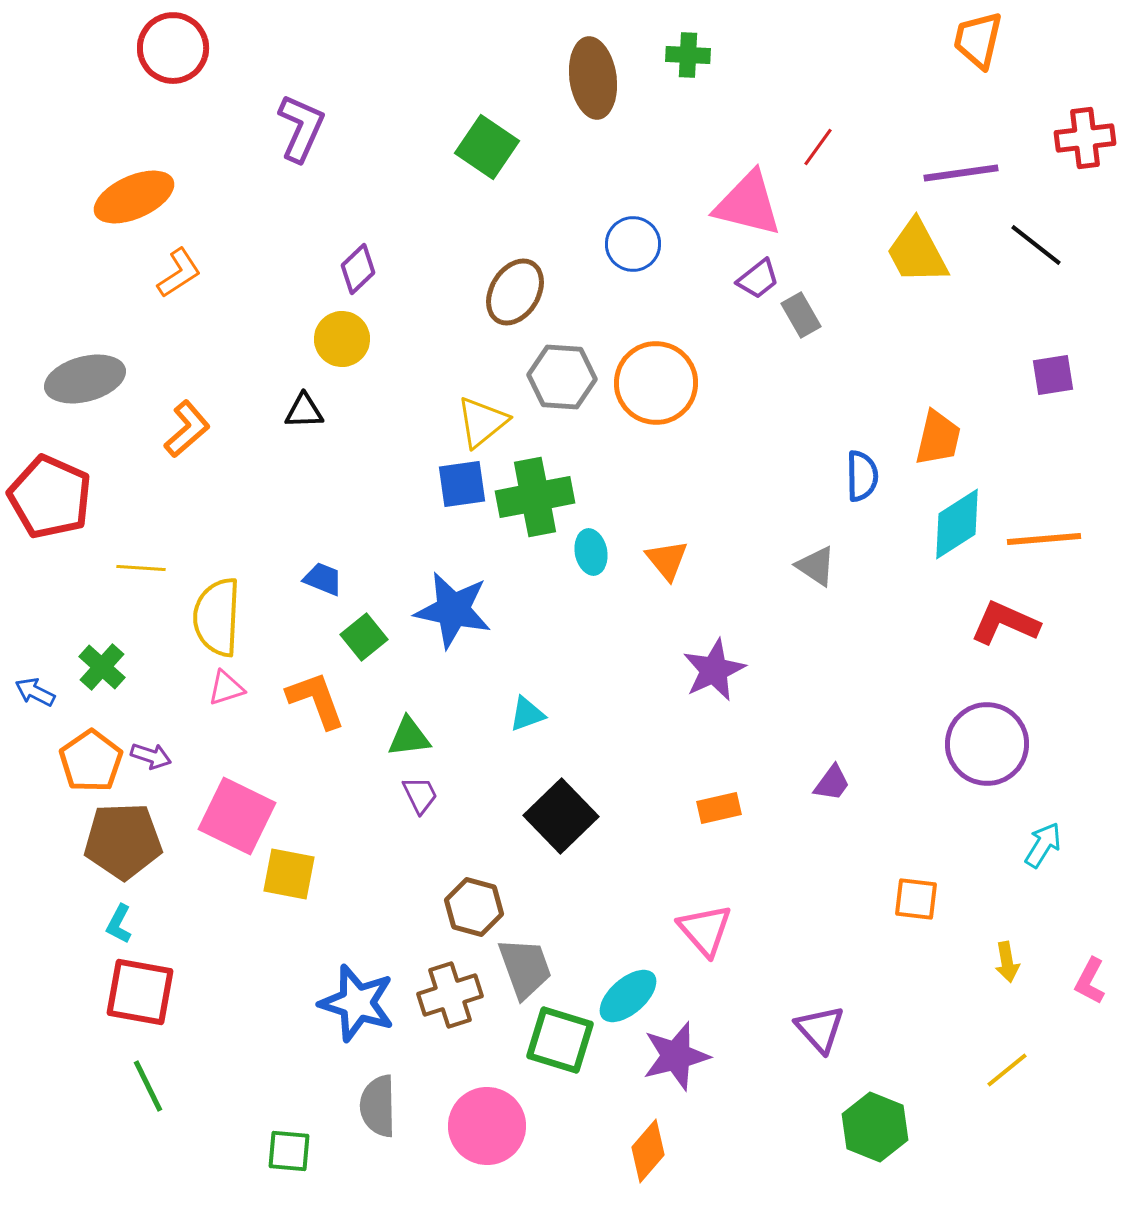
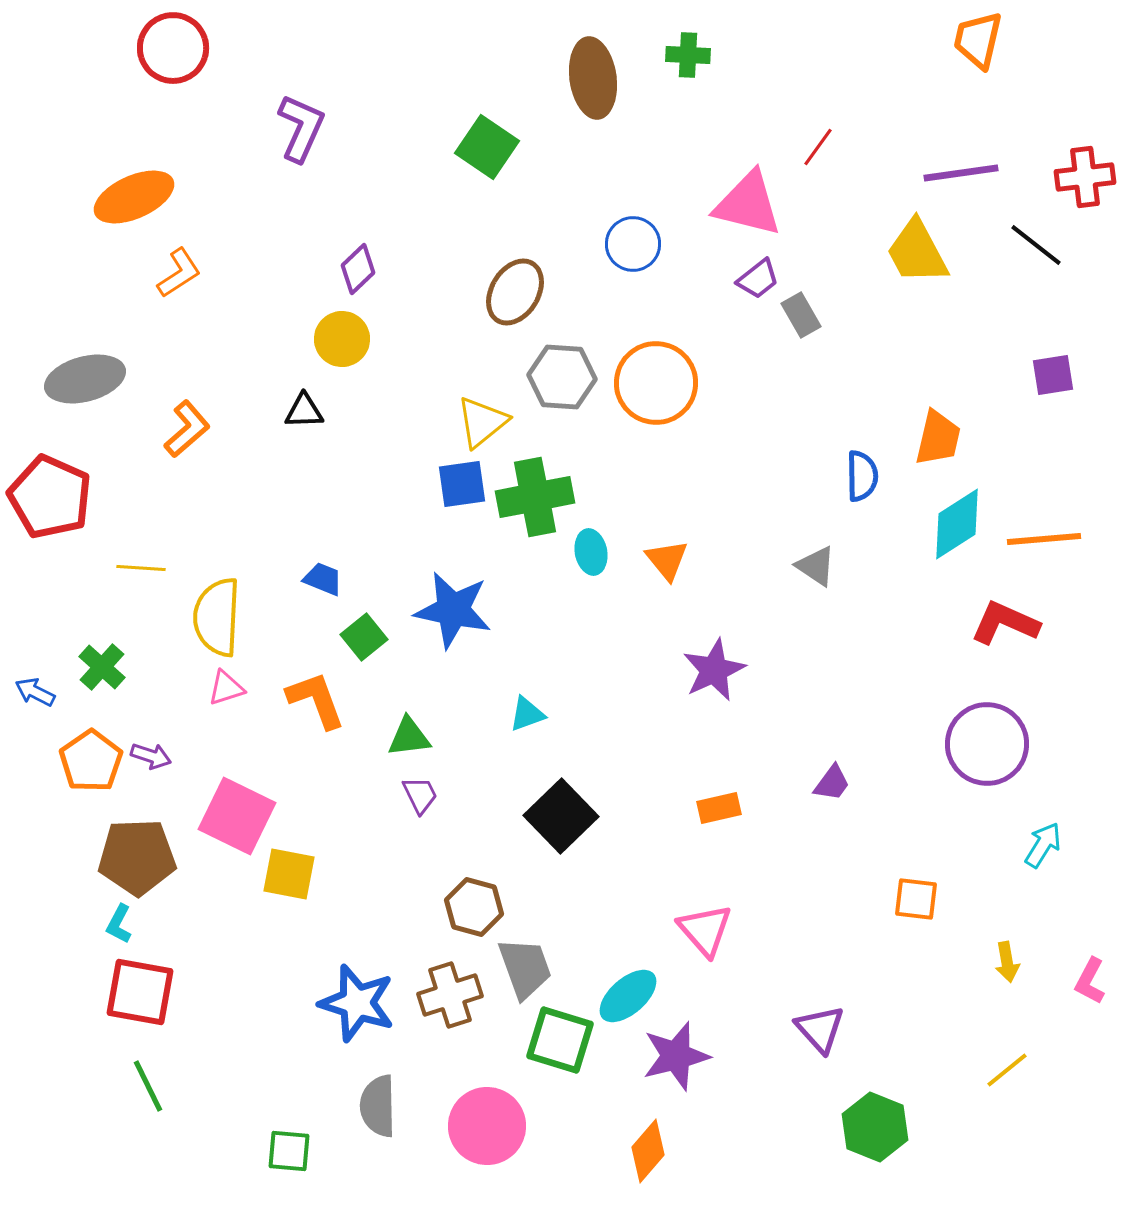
red cross at (1085, 138): moved 39 px down
brown pentagon at (123, 841): moved 14 px right, 16 px down
